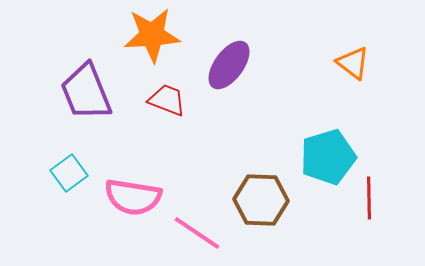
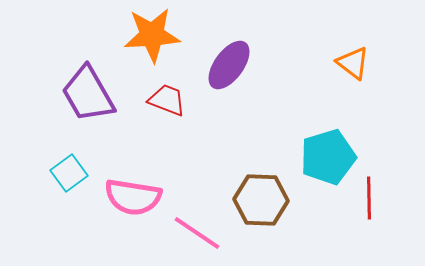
purple trapezoid: moved 2 px right, 2 px down; rotated 8 degrees counterclockwise
